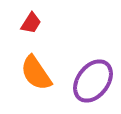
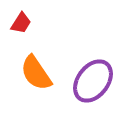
red trapezoid: moved 10 px left
